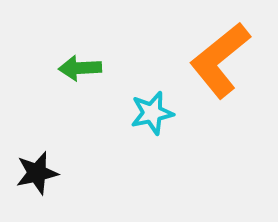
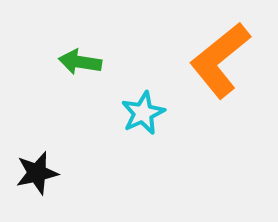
green arrow: moved 6 px up; rotated 12 degrees clockwise
cyan star: moved 9 px left; rotated 12 degrees counterclockwise
